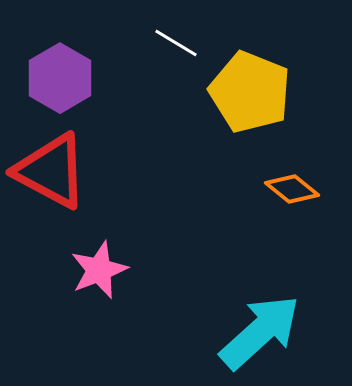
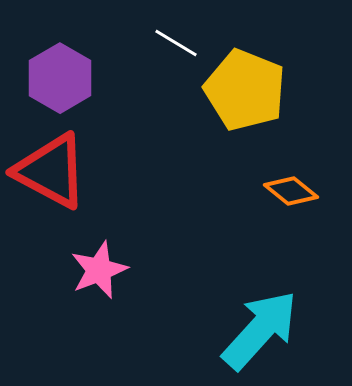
yellow pentagon: moved 5 px left, 2 px up
orange diamond: moved 1 px left, 2 px down
cyan arrow: moved 2 px up; rotated 6 degrees counterclockwise
